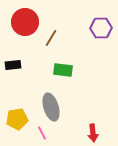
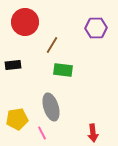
purple hexagon: moved 5 px left
brown line: moved 1 px right, 7 px down
